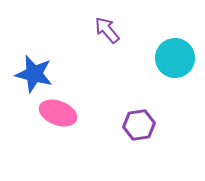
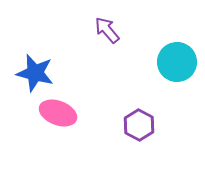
cyan circle: moved 2 px right, 4 px down
blue star: moved 1 px right, 1 px up
purple hexagon: rotated 24 degrees counterclockwise
